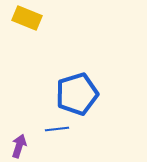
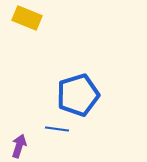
blue pentagon: moved 1 px right, 1 px down
blue line: rotated 15 degrees clockwise
